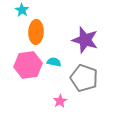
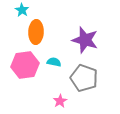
pink hexagon: moved 3 px left
